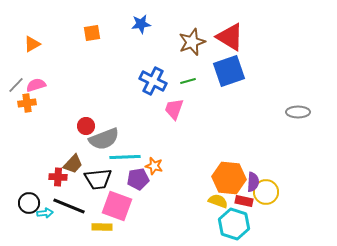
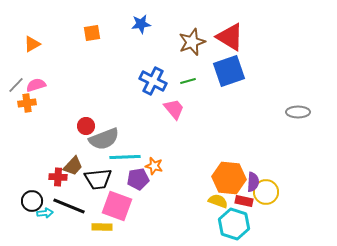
pink trapezoid: rotated 120 degrees clockwise
brown trapezoid: moved 2 px down
black circle: moved 3 px right, 2 px up
